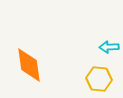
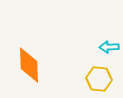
orange diamond: rotated 6 degrees clockwise
